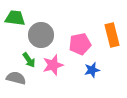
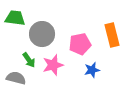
gray circle: moved 1 px right, 1 px up
